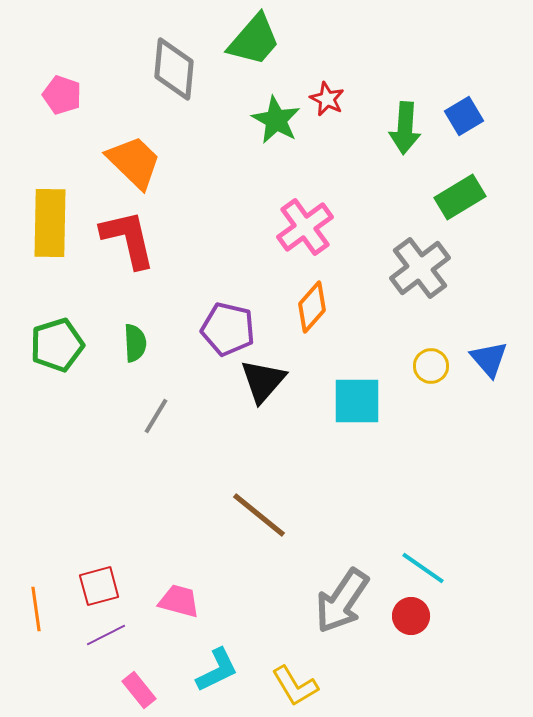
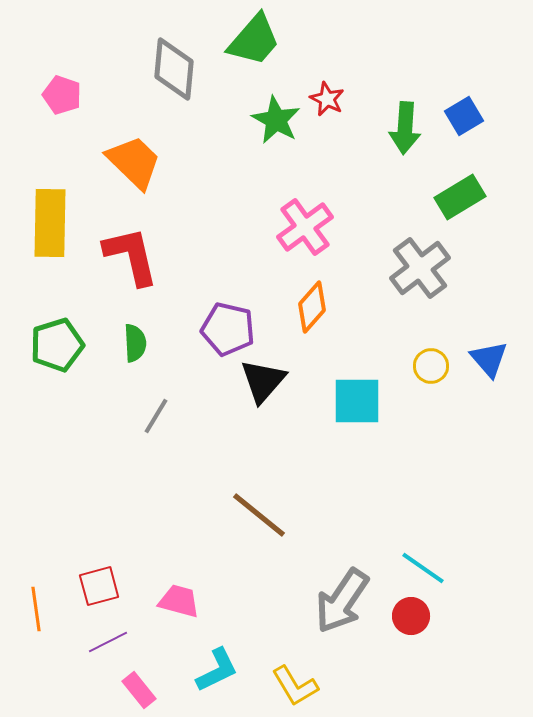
red L-shape: moved 3 px right, 17 px down
purple line: moved 2 px right, 7 px down
